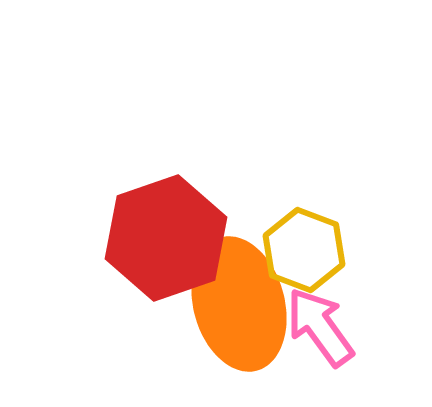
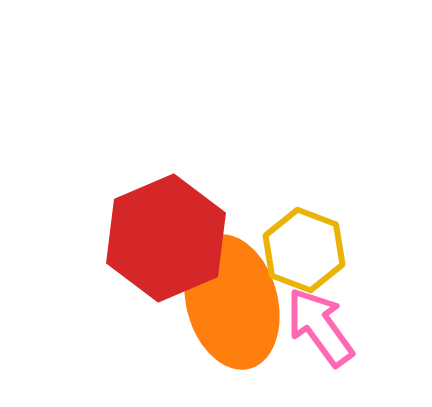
red hexagon: rotated 4 degrees counterclockwise
orange ellipse: moved 7 px left, 2 px up
